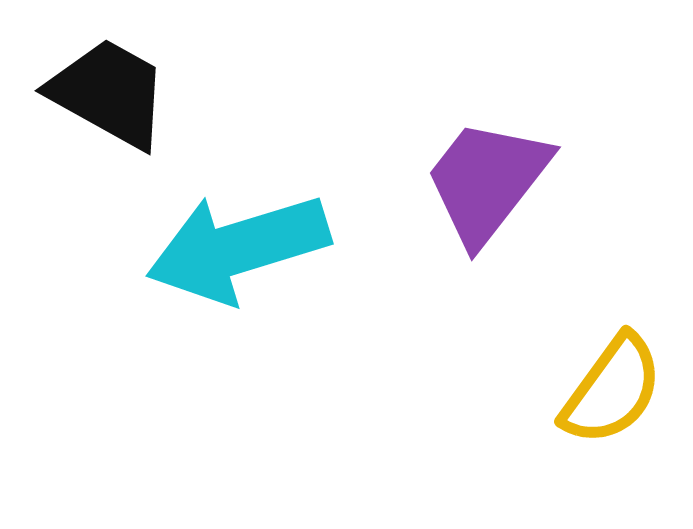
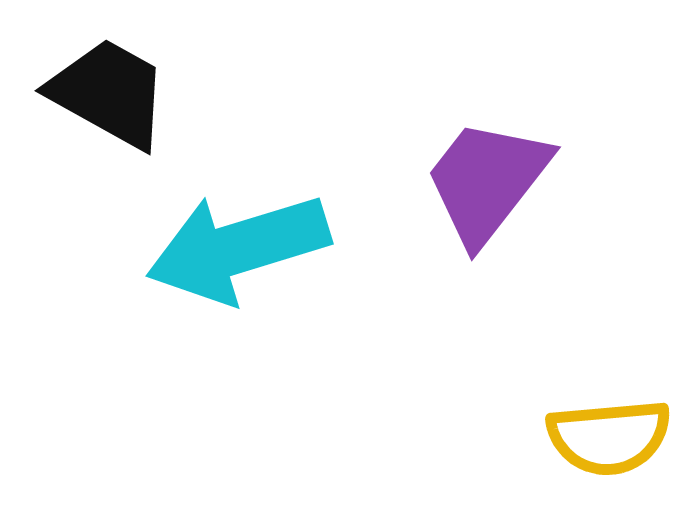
yellow semicircle: moved 3 px left, 47 px down; rotated 49 degrees clockwise
